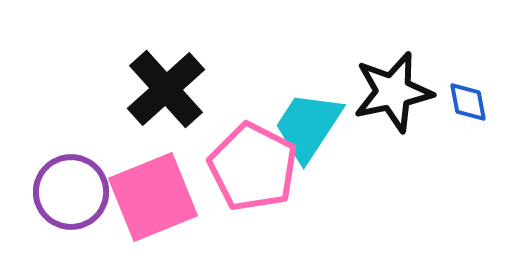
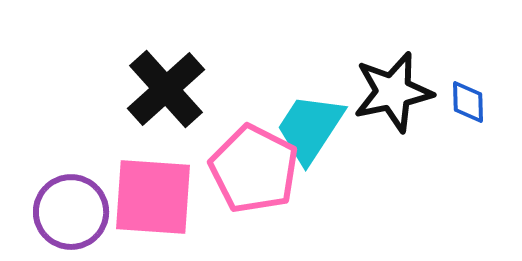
blue diamond: rotated 9 degrees clockwise
cyan trapezoid: moved 2 px right, 2 px down
pink pentagon: moved 1 px right, 2 px down
purple circle: moved 20 px down
pink square: rotated 26 degrees clockwise
